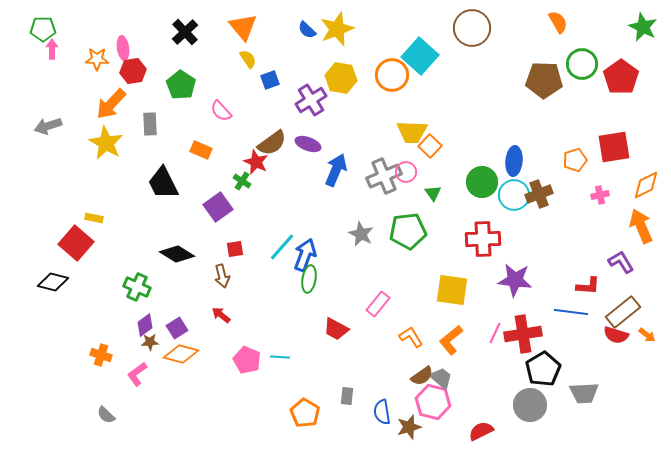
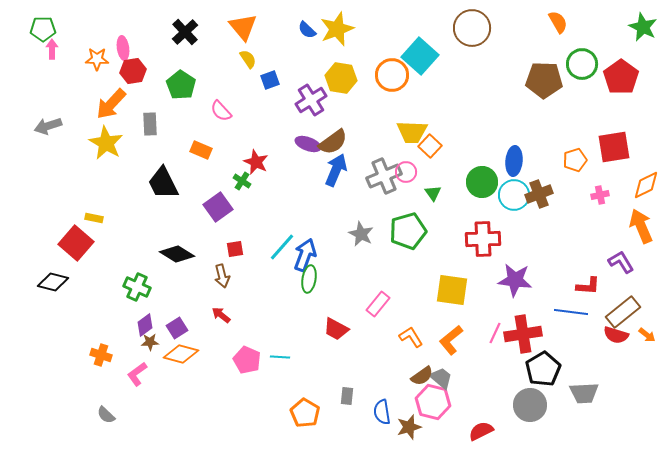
brown semicircle at (272, 143): moved 61 px right, 1 px up
green pentagon at (408, 231): rotated 9 degrees counterclockwise
